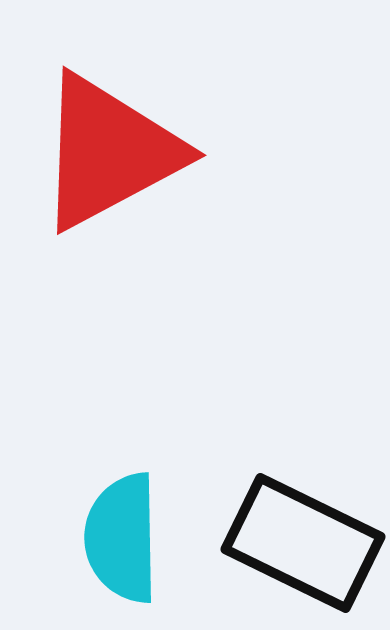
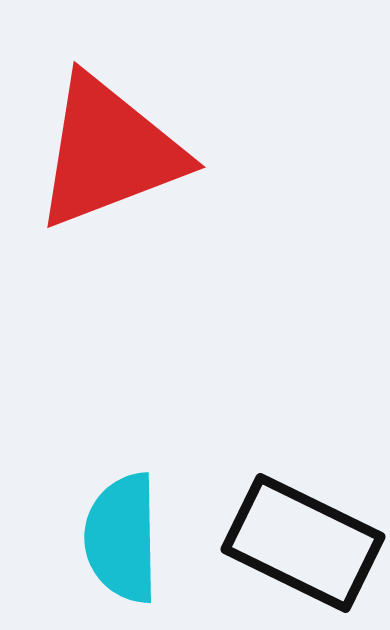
red triangle: rotated 7 degrees clockwise
